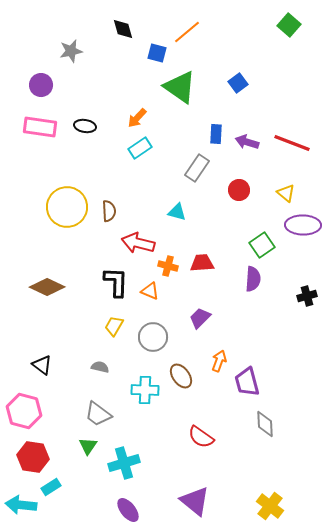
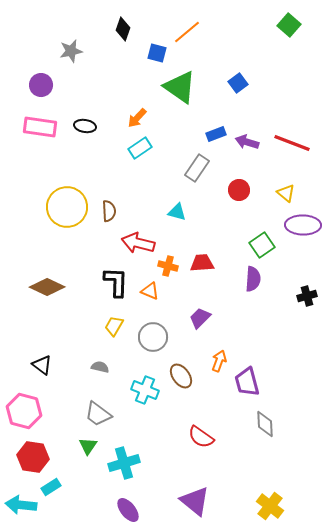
black diamond at (123, 29): rotated 35 degrees clockwise
blue rectangle at (216, 134): rotated 66 degrees clockwise
cyan cross at (145, 390): rotated 20 degrees clockwise
